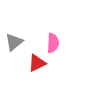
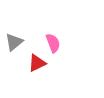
pink semicircle: rotated 24 degrees counterclockwise
